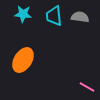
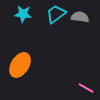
cyan trapezoid: moved 2 px right, 2 px up; rotated 60 degrees clockwise
orange ellipse: moved 3 px left, 5 px down
pink line: moved 1 px left, 1 px down
